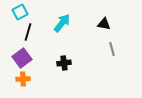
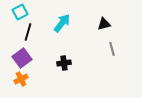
black triangle: rotated 24 degrees counterclockwise
orange cross: moved 2 px left; rotated 24 degrees counterclockwise
